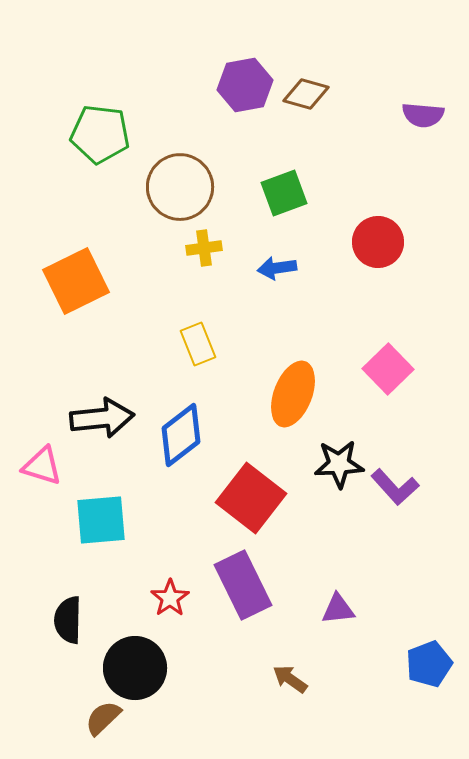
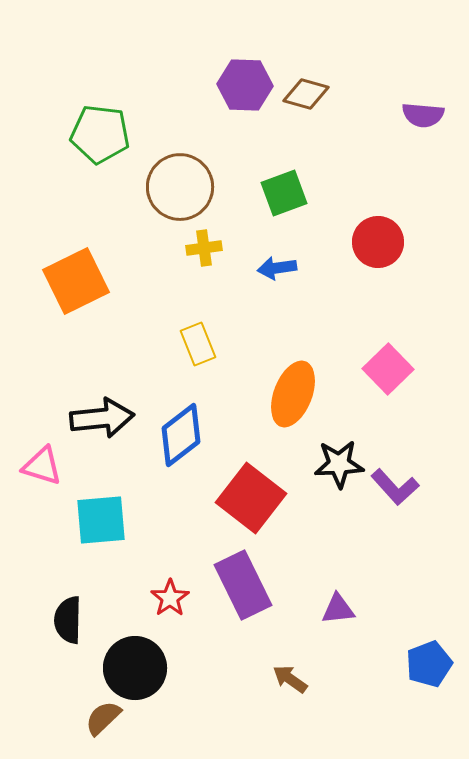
purple hexagon: rotated 12 degrees clockwise
